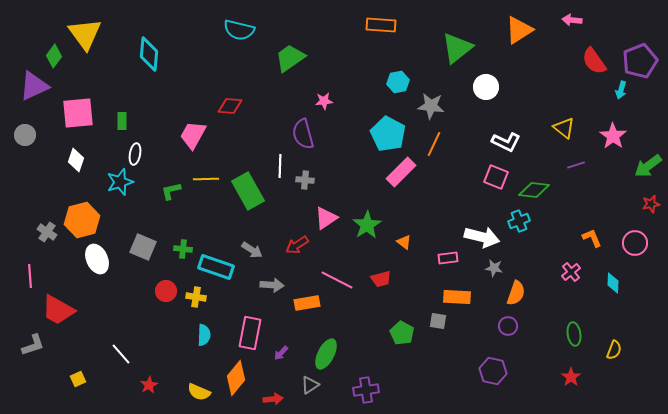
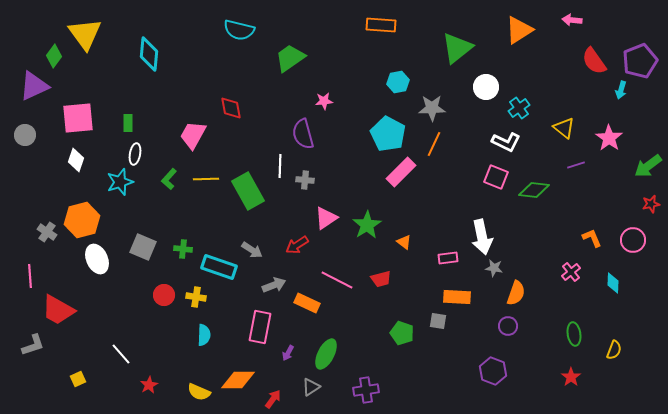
red diamond at (230, 106): moved 1 px right, 2 px down; rotated 75 degrees clockwise
gray star at (431, 106): moved 1 px right, 2 px down; rotated 8 degrees counterclockwise
pink square at (78, 113): moved 5 px down
green rectangle at (122, 121): moved 6 px right, 2 px down
pink star at (613, 136): moved 4 px left, 2 px down
green L-shape at (171, 191): moved 2 px left, 12 px up; rotated 35 degrees counterclockwise
cyan cross at (519, 221): moved 113 px up; rotated 15 degrees counterclockwise
white arrow at (482, 237): rotated 64 degrees clockwise
pink circle at (635, 243): moved 2 px left, 3 px up
cyan rectangle at (216, 267): moved 3 px right
gray arrow at (272, 285): moved 2 px right; rotated 25 degrees counterclockwise
red circle at (166, 291): moved 2 px left, 4 px down
orange rectangle at (307, 303): rotated 35 degrees clockwise
pink rectangle at (250, 333): moved 10 px right, 6 px up
green pentagon at (402, 333): rotated 10 degrees counterclockwise
purple arrow at (281, 353): moved 7 px right; rotated 14 degrees counterclockwise
purple hexagon at (493, 371): rotated 8 degrees clockwise
orange diamond at (236, 378): moved 2 px right, 2 px down; rotated 52 degrees clockwise
gray triangle at (310, 385): moved 1 px right, 2 px down
red arrow at (273, 399): rotated 48 degrees counterclockwise
